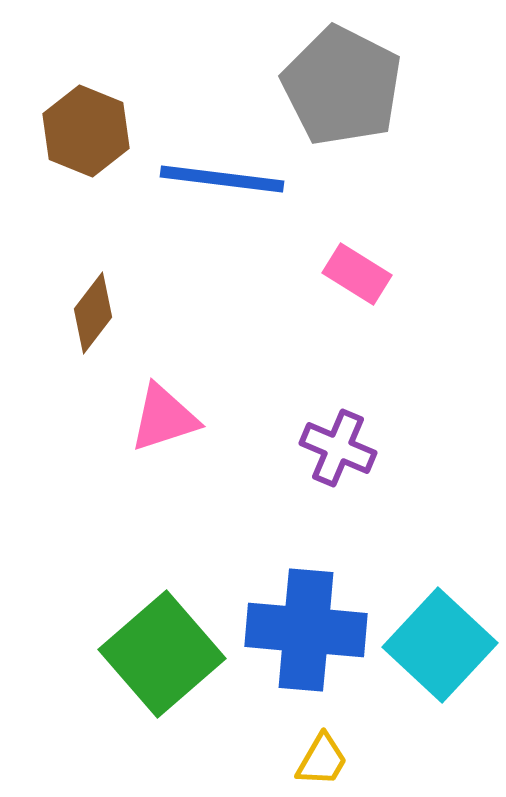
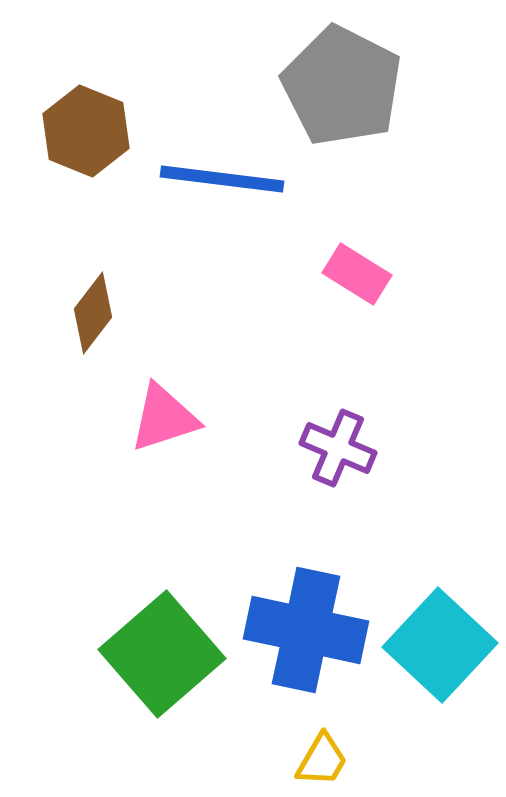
blue cross: rotated 7 degrees clockwise
